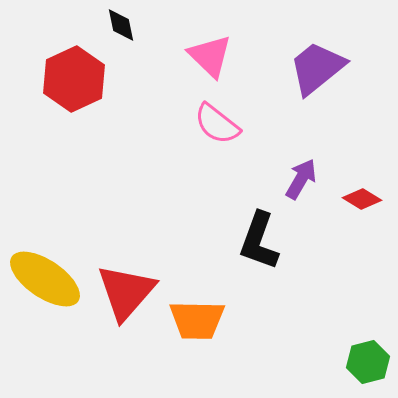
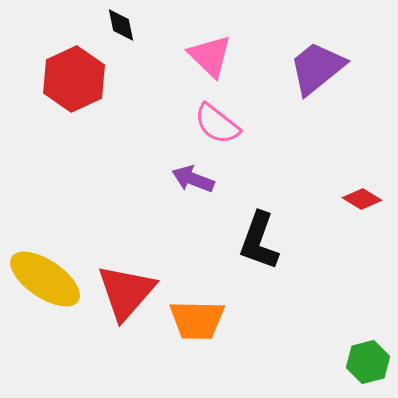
purple arrow: moved 108 px left; rotated 99 degrees counterclockwise
